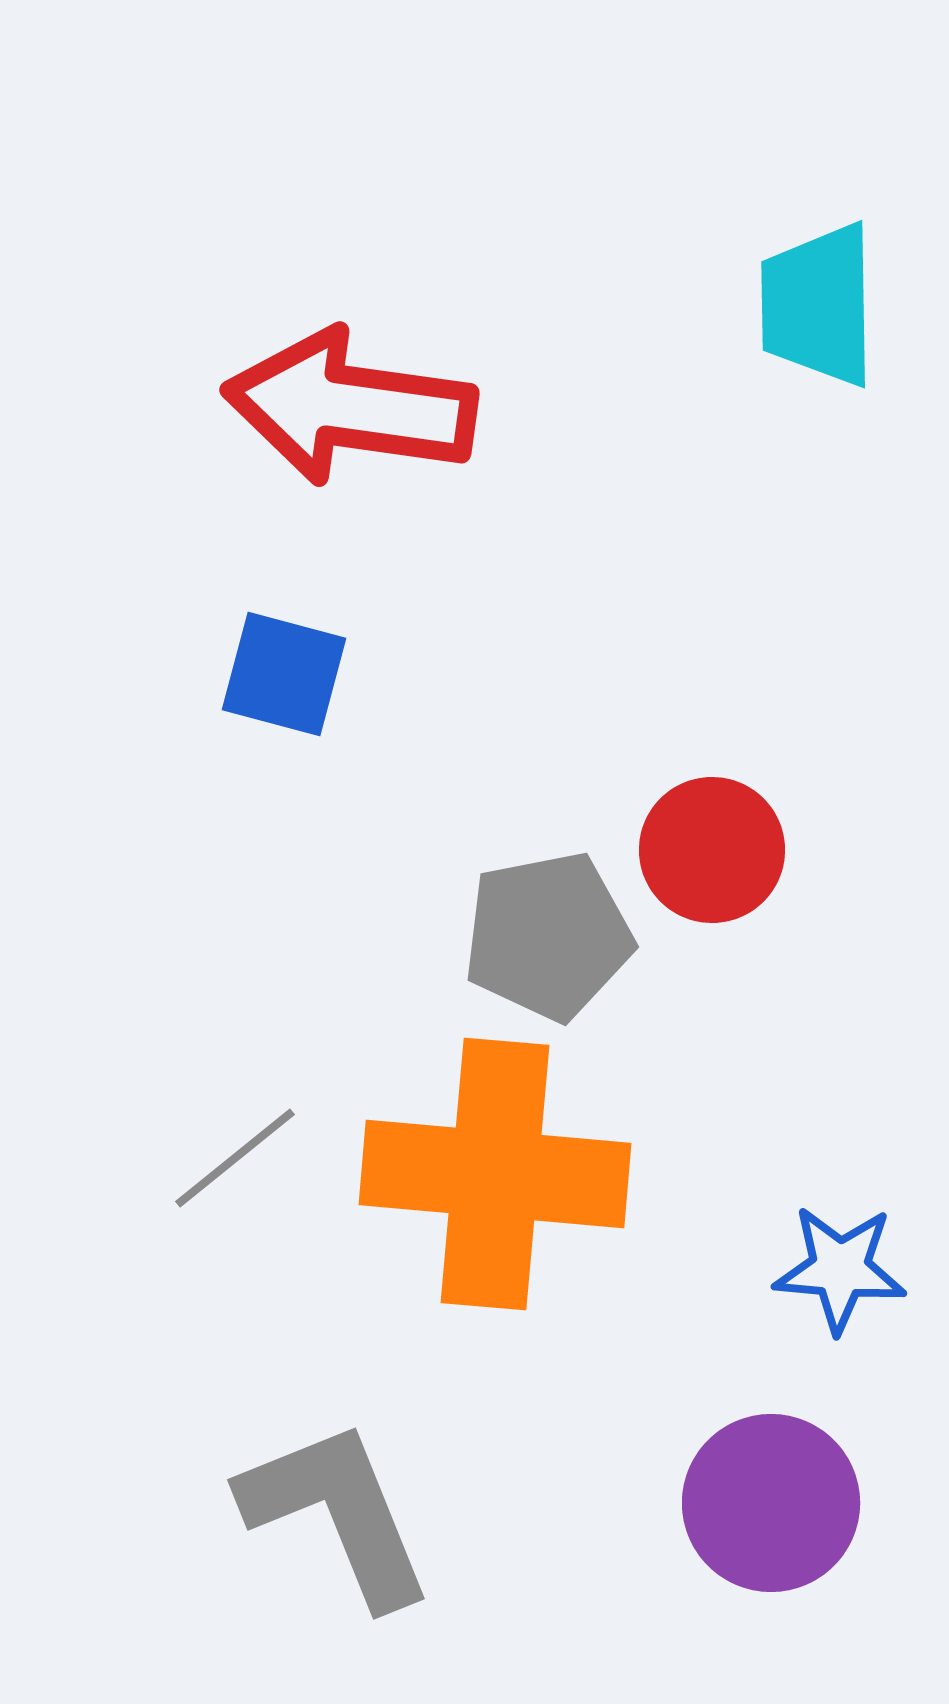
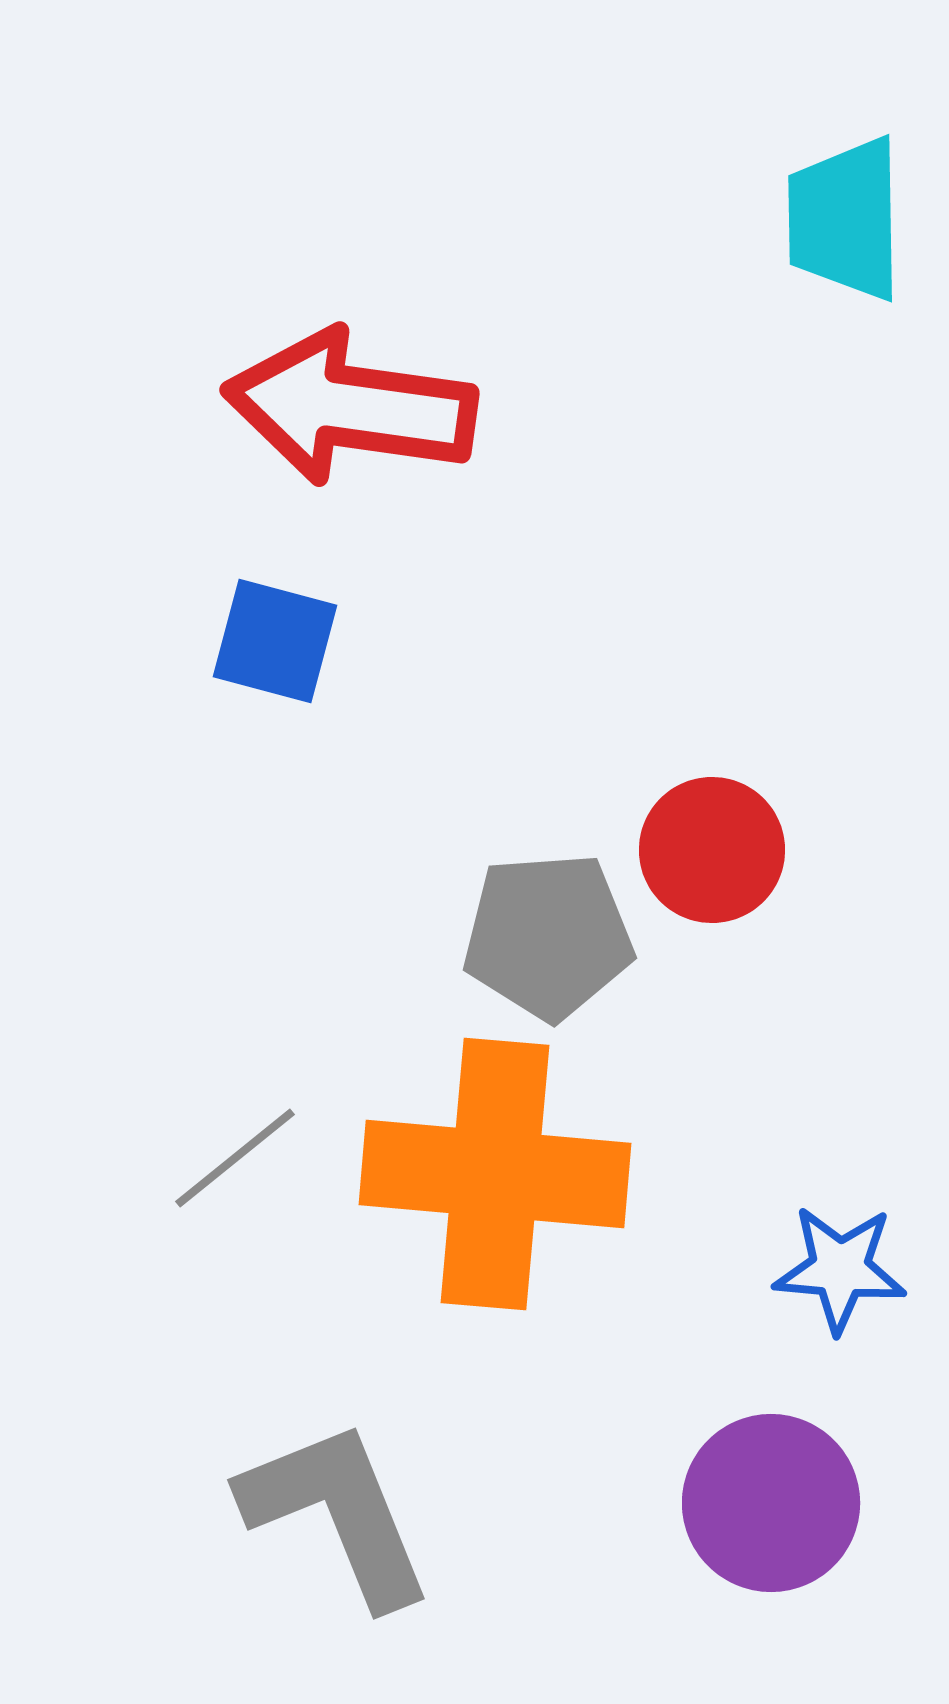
cyan trapezoid: moved 27 px right, 86 px up
blue square: moved 9 px left, 33 px up
gray pentagon: rotated 7 degrees clockwise
